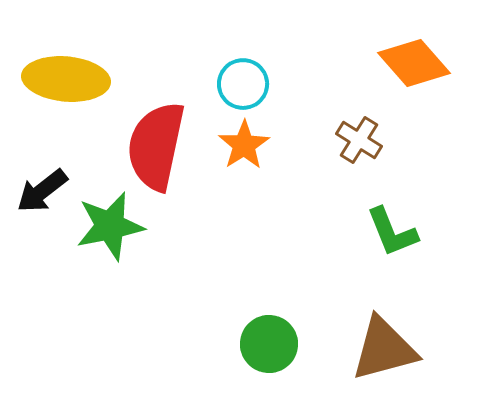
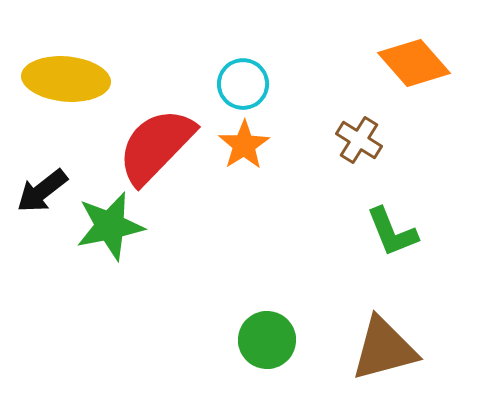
red semicircle: rotated 32 degrees clockwise
green circle: moved 2 px left, 4 px up
